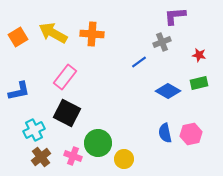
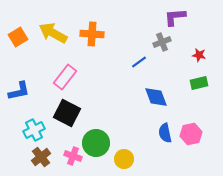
purple L-shape: moved 1 px down
blue diamond: moved 12 px left, 6 px down; rotated 40 degrees clockwise
green circle: moved 2 px left
